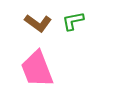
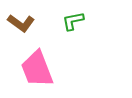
brown L-shape: moved 17 px left
